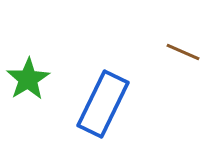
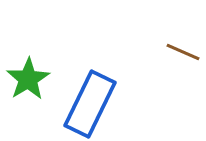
blue rectangle: moved 13 px left
